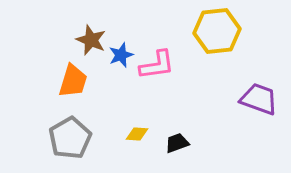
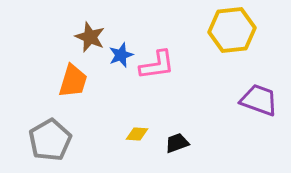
yellow hexagon: moved 15 px right, 1 px up
brown star: moved 1 px left, 3 px up
purple trapezoid: moved 1 px down
gray pentagon: moved 20 px left, 2 px down
